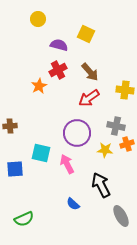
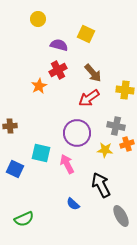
brown arrow: moved 3 px right, 1 px down
blue square: rotated 30 degrees clockwise
